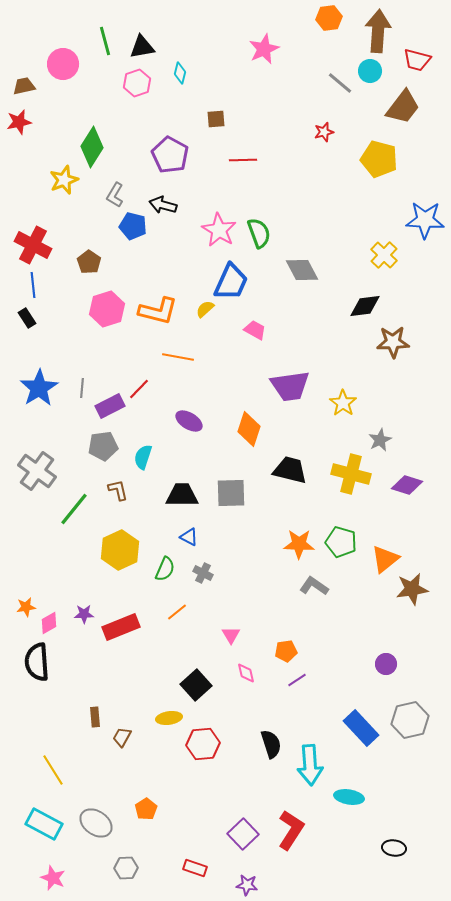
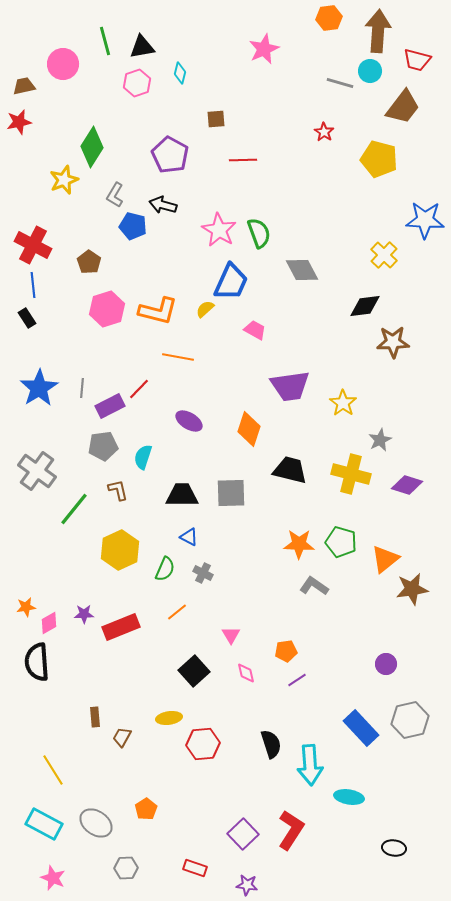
gray line at (340, 83): rotated 24 degrees counterclockwise
red star at (324, 132): rotated 24 degrees counterclockwise
black square at (196, 685): moved 2 px left, 14 px up
